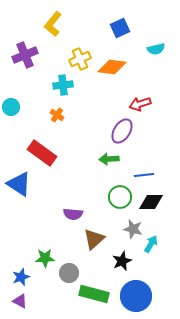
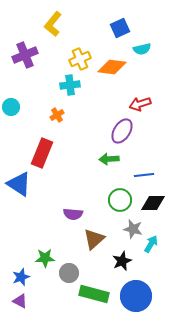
cyan semicircle: moved 14 px left
cyan cross: moved 7 px right
orange cross: rotated 24 degrees clockwise
red rectangle: rotated 76 degrees clockwise
green circle: moved 3 px down
black diamond: moved 2 px right, 1 px down
